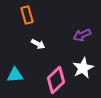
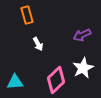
white arrow: rotated 32 degrees clockwise
cyan triangle: moved 7 px down
